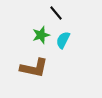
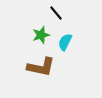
cyan semicircle: moved 2 px right, 2 px down
brown L-shape: moved 7 px right, 1 px up
